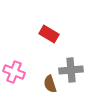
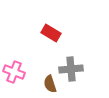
red rectangle: moved 2 px right, 1 px up
gray cross: moved 1 px up
